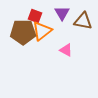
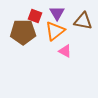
purple triangle: moved 5 px left
orange triangle: moved 13 px right
pink triangle: moved 1 px left, 1 px down
